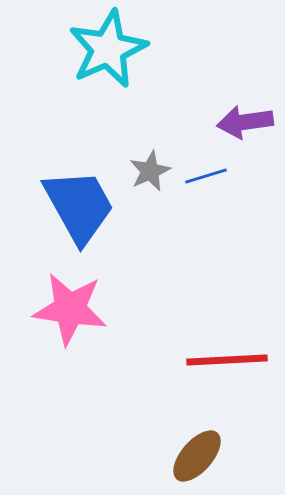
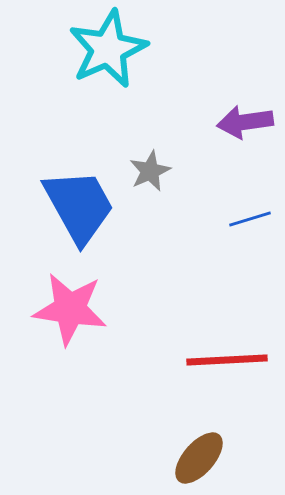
blue line: moved 44 px right, 43 px down
brown ellipse: moved 2 px right, 2 px down
